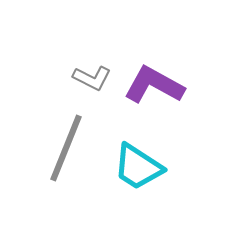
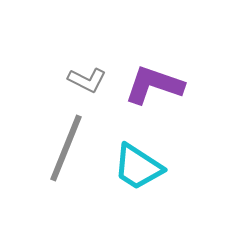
gray L-shape: moved 5 px left, 2 px down
purple L-shape: rotated 10 degrees counterclockwise
